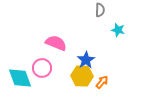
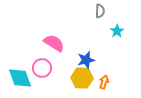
gray semicircle: moved 1 px down
cyan star: moved 1 px left, 1 px down; rotated 24 degrees clockwise
pink semicircle: moved 2 px left; rotated 10 degrees clockwise
blue star: rotated 18 degrees clockwise
yellow hexagon: moved 2 px down
orange arrow: moved 2 px right; rotated 24 degrees counterclockwise
